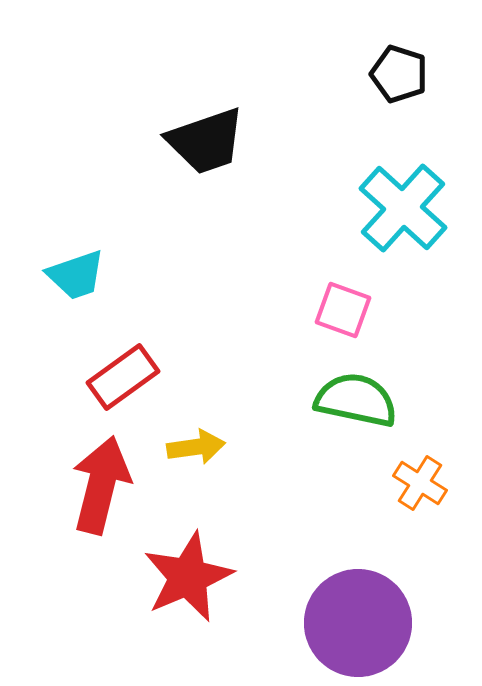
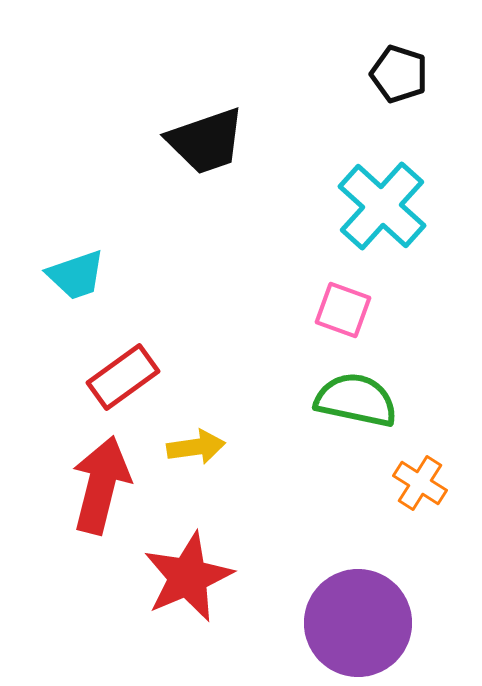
cyan cross: moved 21 px left, 2 px up
